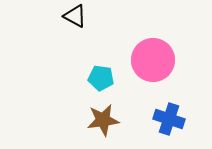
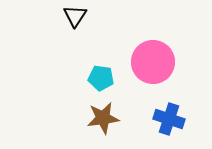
black triangle: rotated 35 degrees clockwise
pink circle: moved 2 px down
brown star: moved 2 px up
